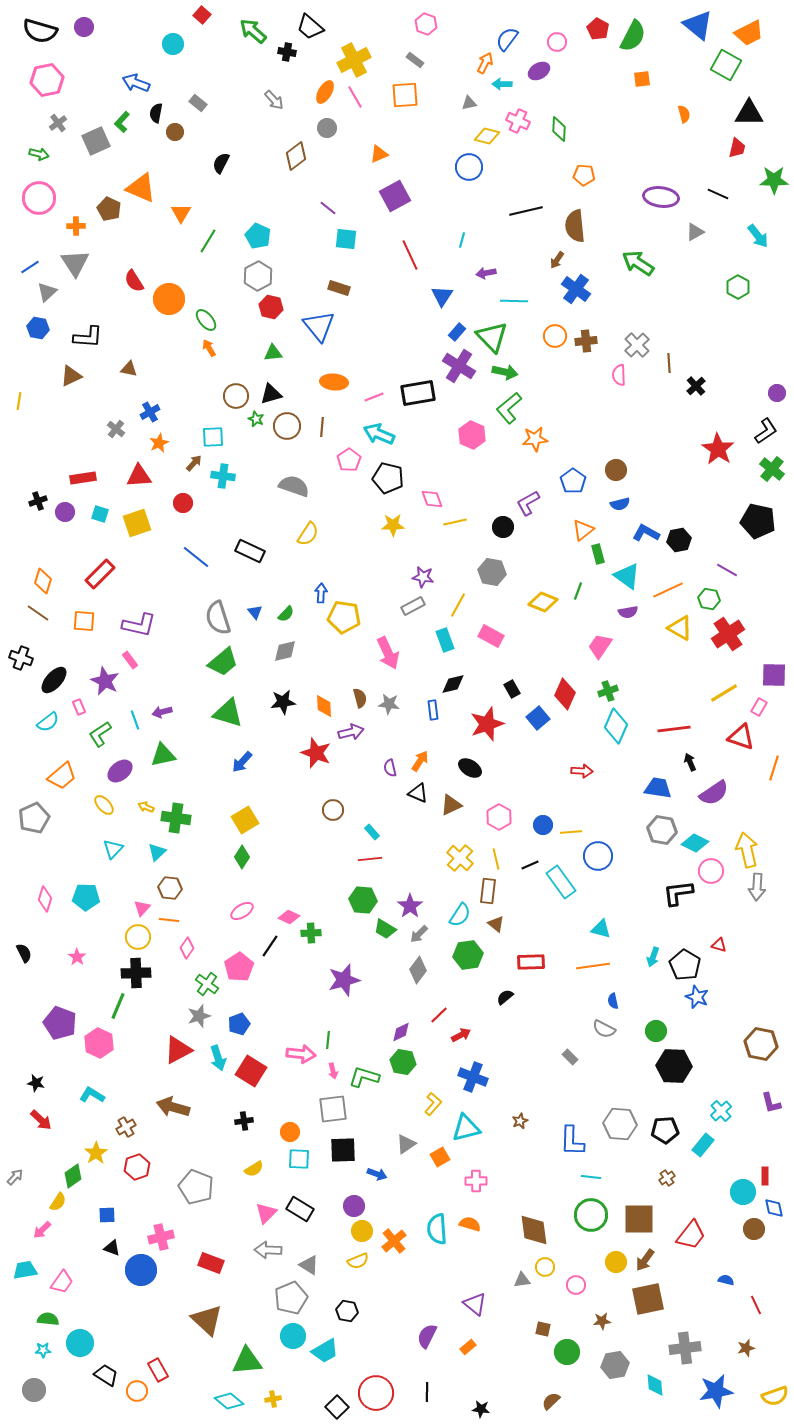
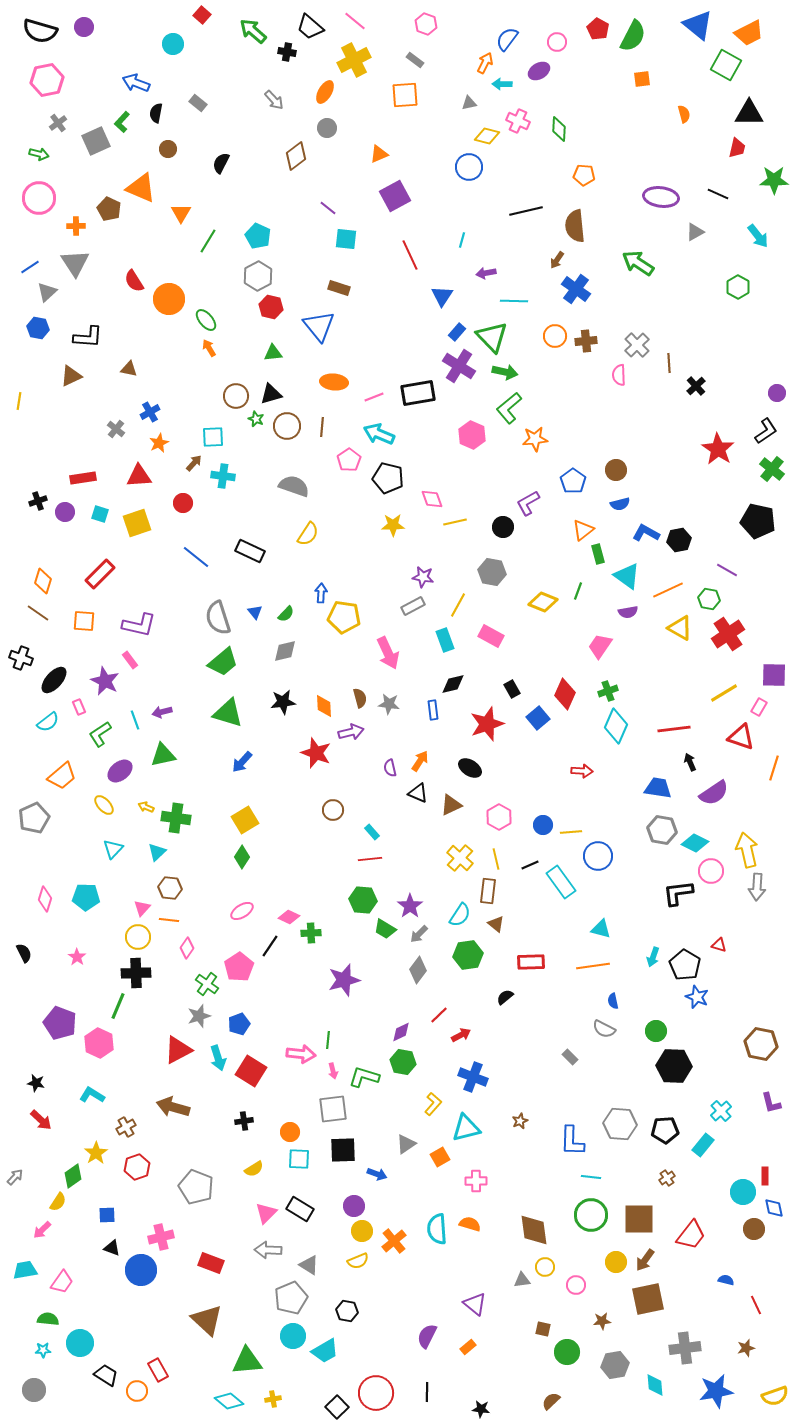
pink line at (355, 97): moved 76 px up; rotated 20 degrees counterclockwise
brown circle at (175, 132): moved 7 px left, 17 px down
